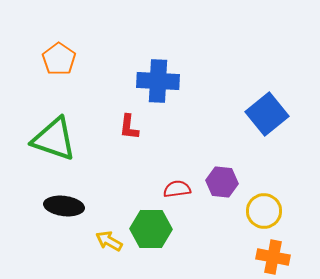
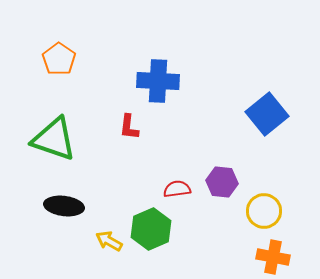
green hexagon: rotated 24 degrees counterclockwise
